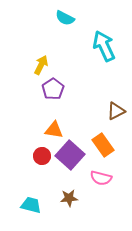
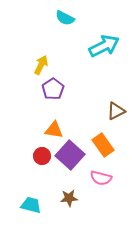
cyan arrow: rotated 88 degrees clockwise
